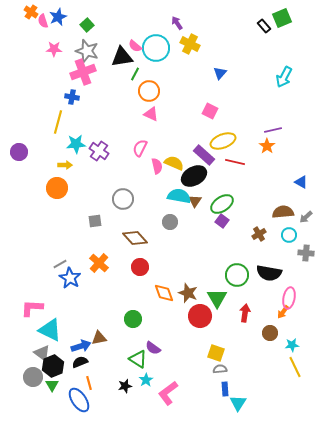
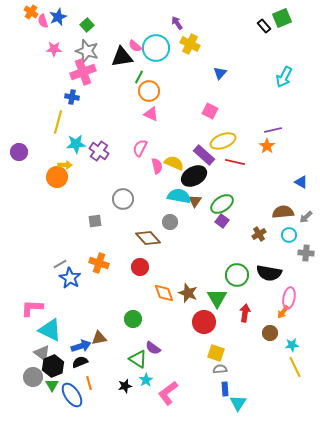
green line at (135, 74): moved 4 px right, 3 px down
orange circle at (57, 188): moved 11 px up
brown diamond at (135, 238): moved 13 px right
orange cross at (99, 263): rotated 24 degrees counterclockwise
red circle at (200, 316): moved 4 px right, 6 px down
blue ellipse at (79, 400): moved 7 px left, 5 px up
